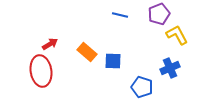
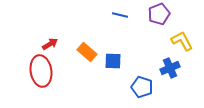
yellow L-shape: moved 5 px right, 6 px down
